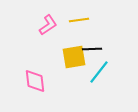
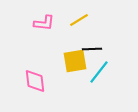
yellow line: rotated 24 degrees counterclockwise
pink L-shape: moved 4 px left, 2 px up; rotated 40 degrees clockwise
yellow square: moved 1 px right, 4 px down
